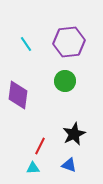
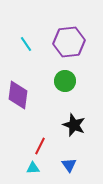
black star: moved 9 px up; rotated 25 degrees counterclockwise
blue triangle: rotated 35 degrees clockwise
